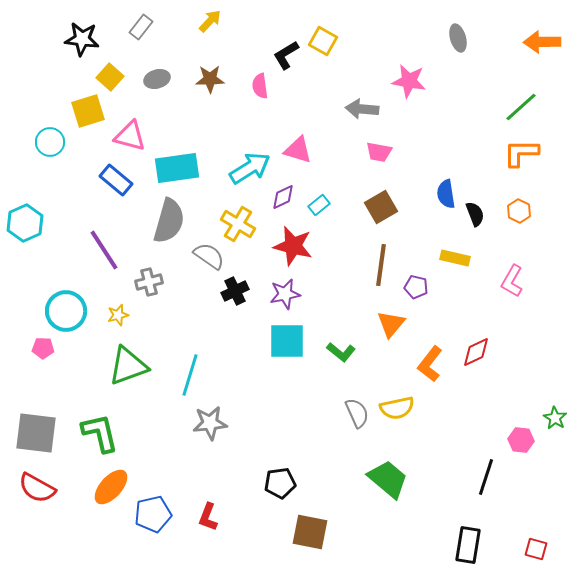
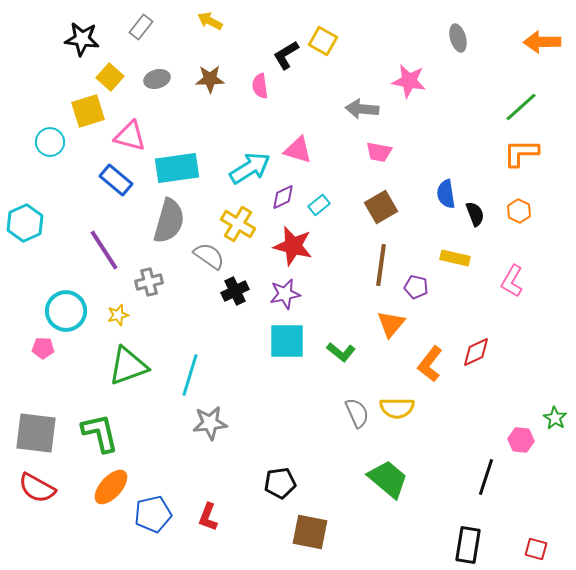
yellow arrow at (210, 21): rotated 105 degrees counterclockwise
yellow semicircle at (397, 408): rotated 12 degrees clockwise
